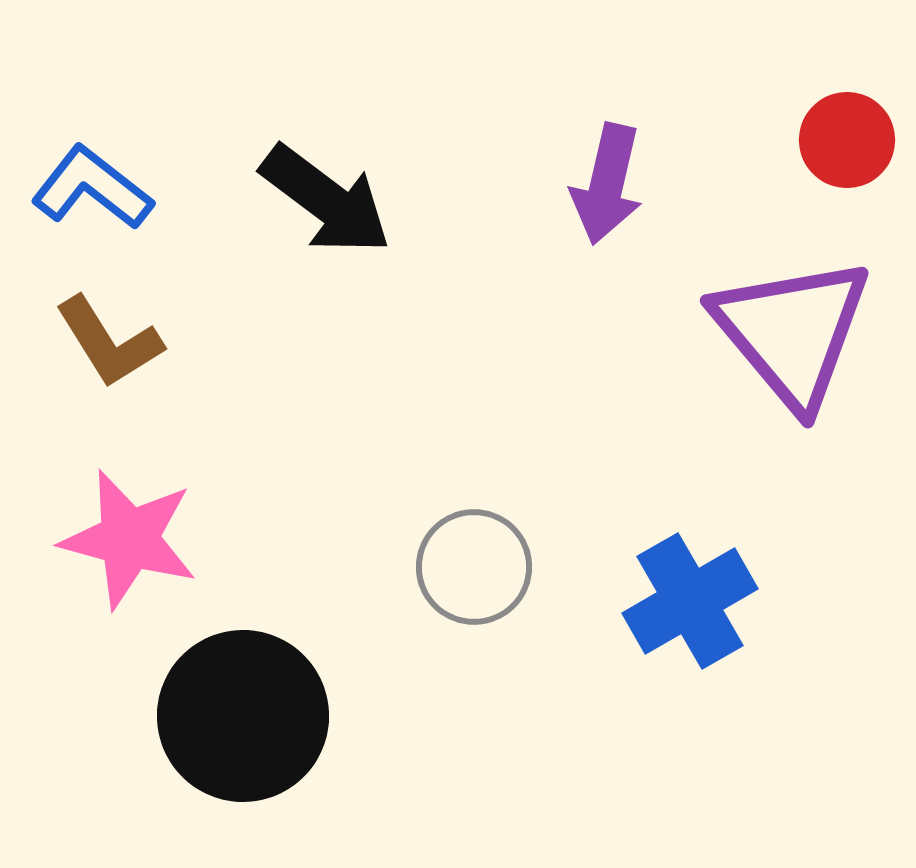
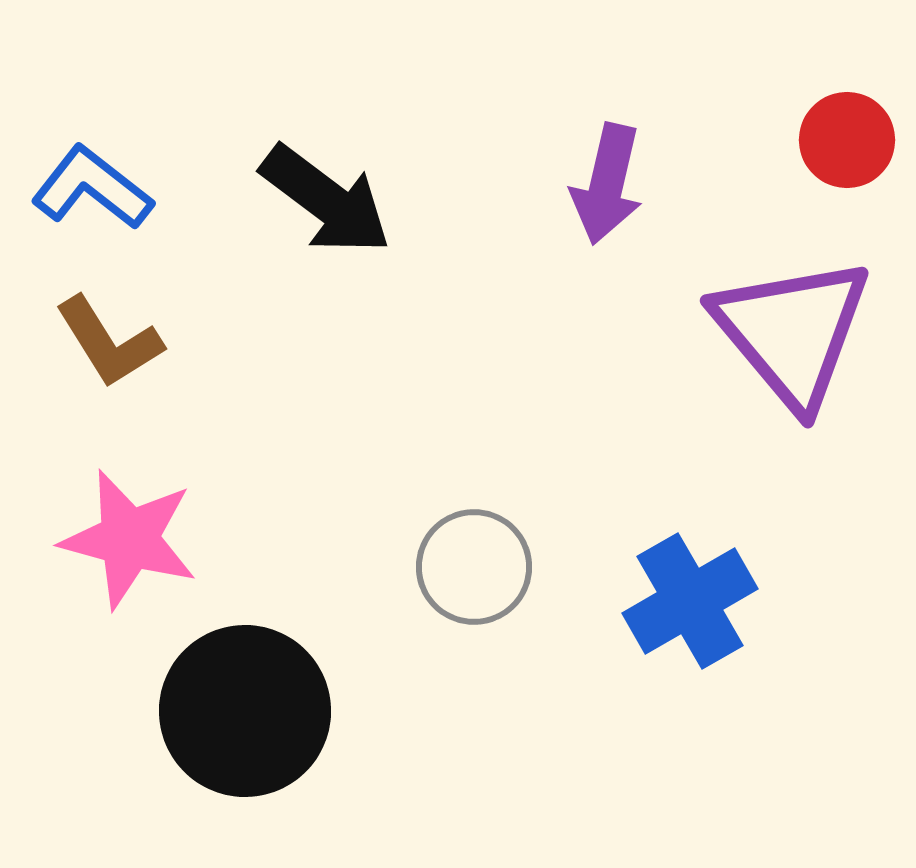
black circle: moved 2 px right, 5 px up
